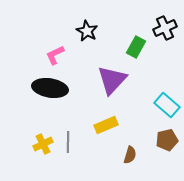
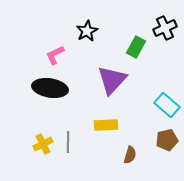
black star: rotated 15 degrees clockwise
yellow rectangle: rotated 20 degrees clockwise
